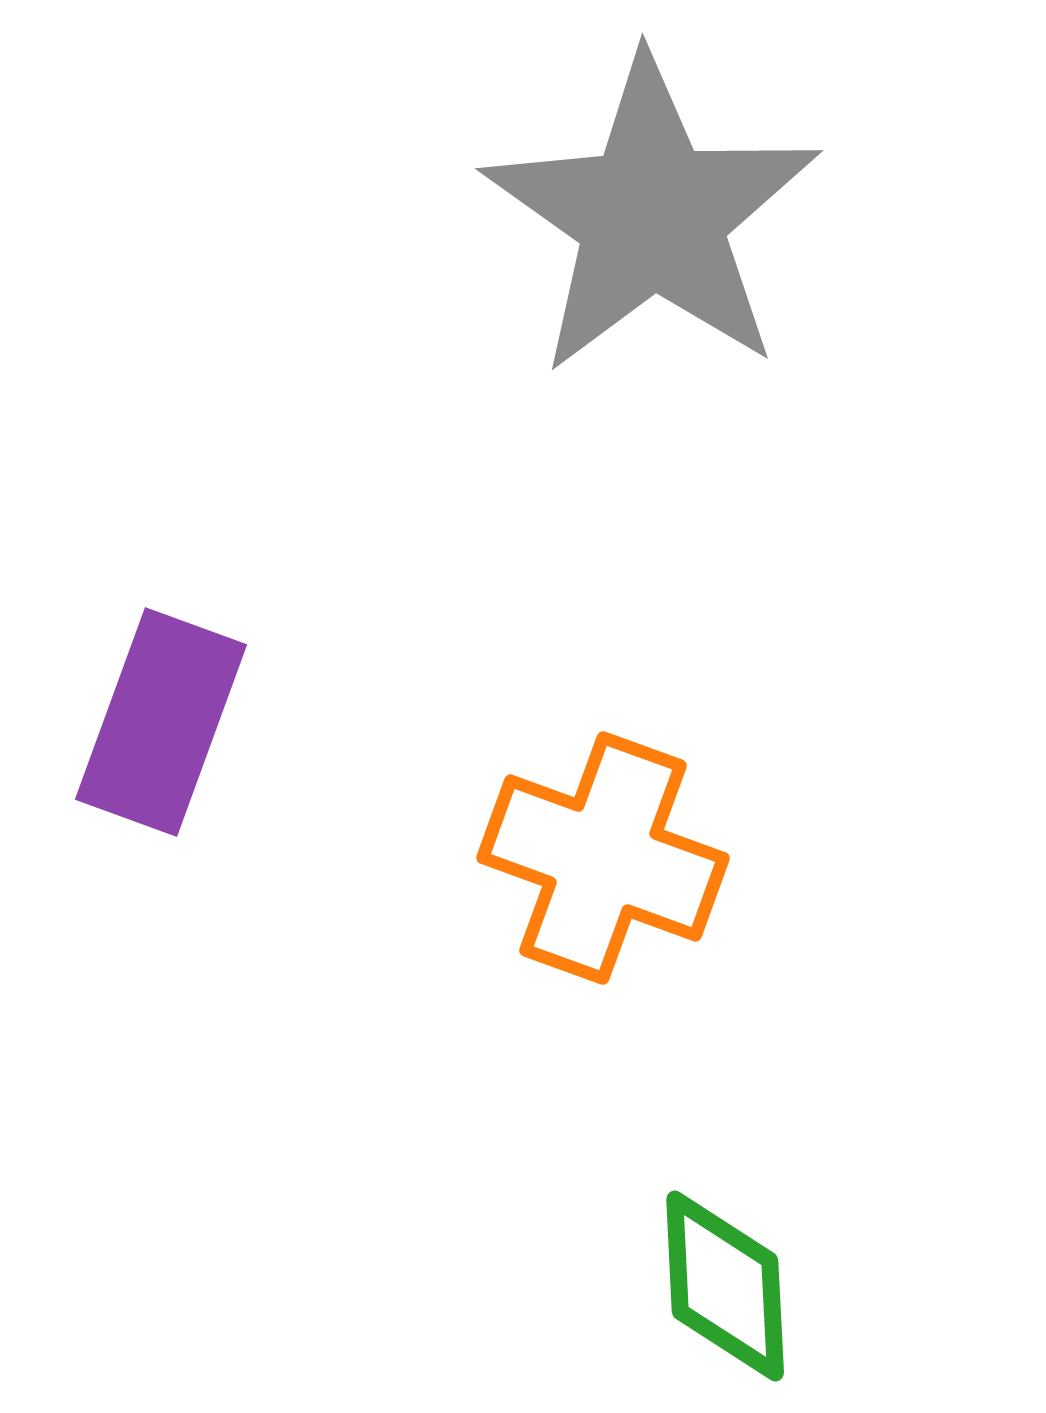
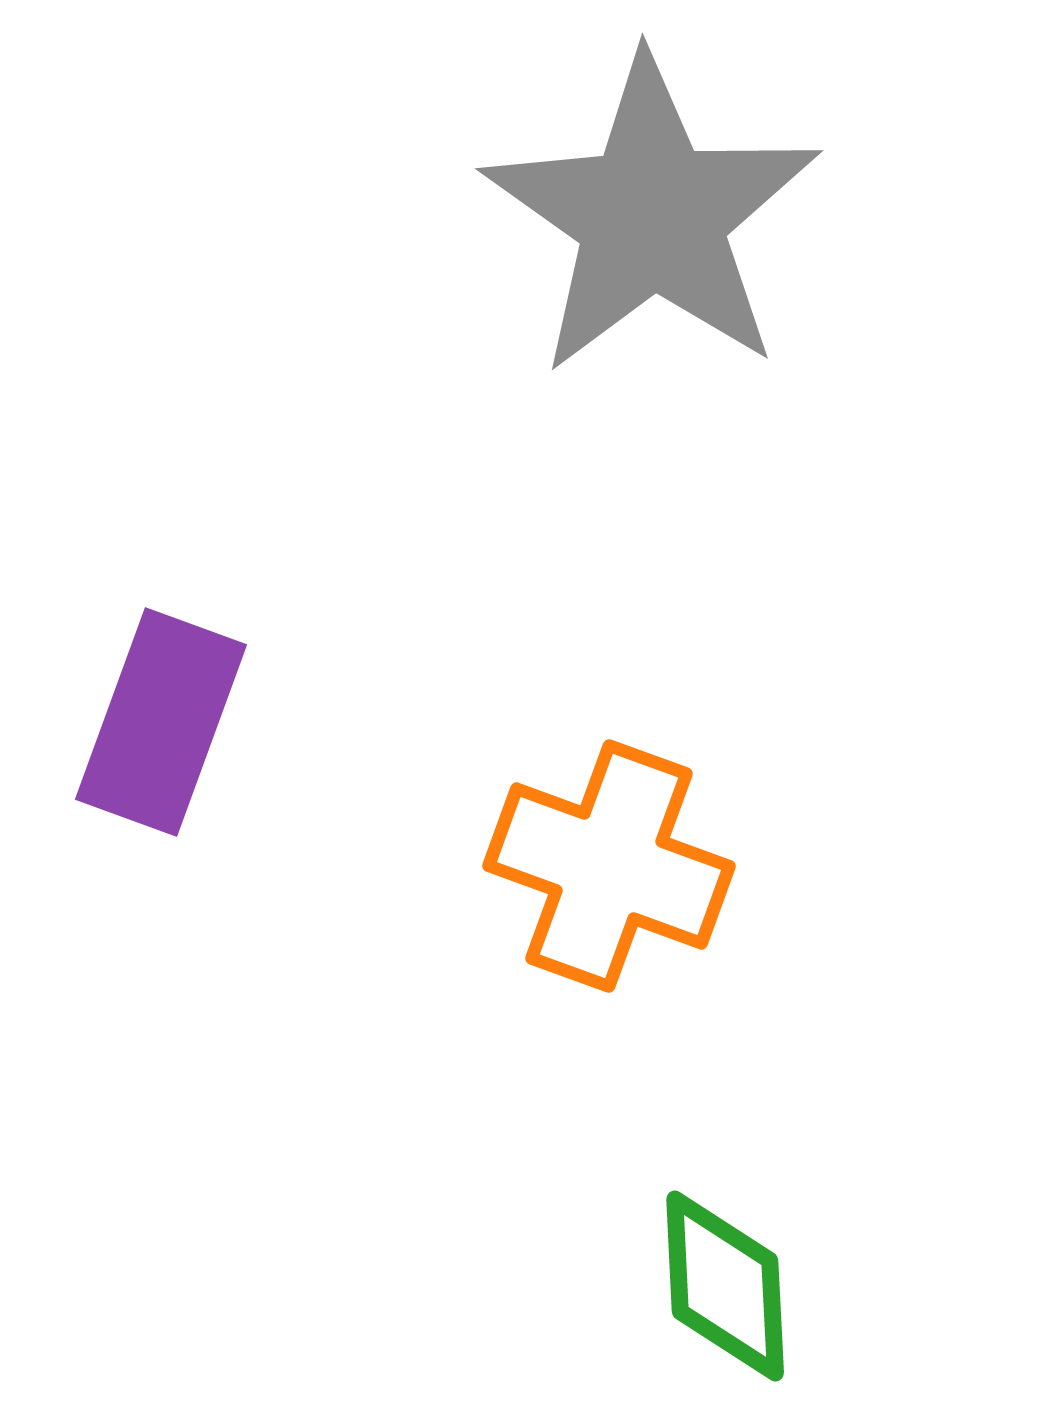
orange cross: moved 6 px right, 8 px down
